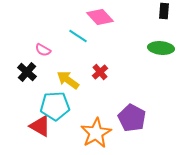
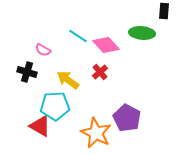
pink diamond: moved 6 px right, 28 px down
green ellipse: moved 19 px left, 15 px up
black cross: rotated 24 degrees counterclockwise
purple pentagon: moved 5 px left
orange star: rotated 16 degrees counterclockwise
